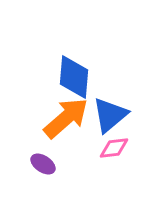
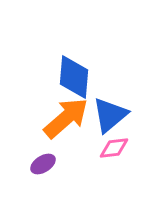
purple ellipse: rotated 65 degrees counterclockwise
